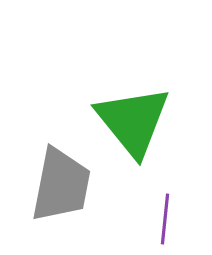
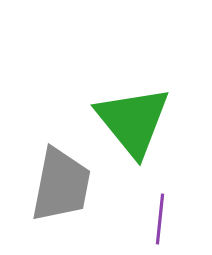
purple line: moved 5 px left
